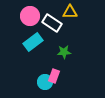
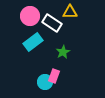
green star: moved 1 px left; rotated 24 degrees counterclockwise
